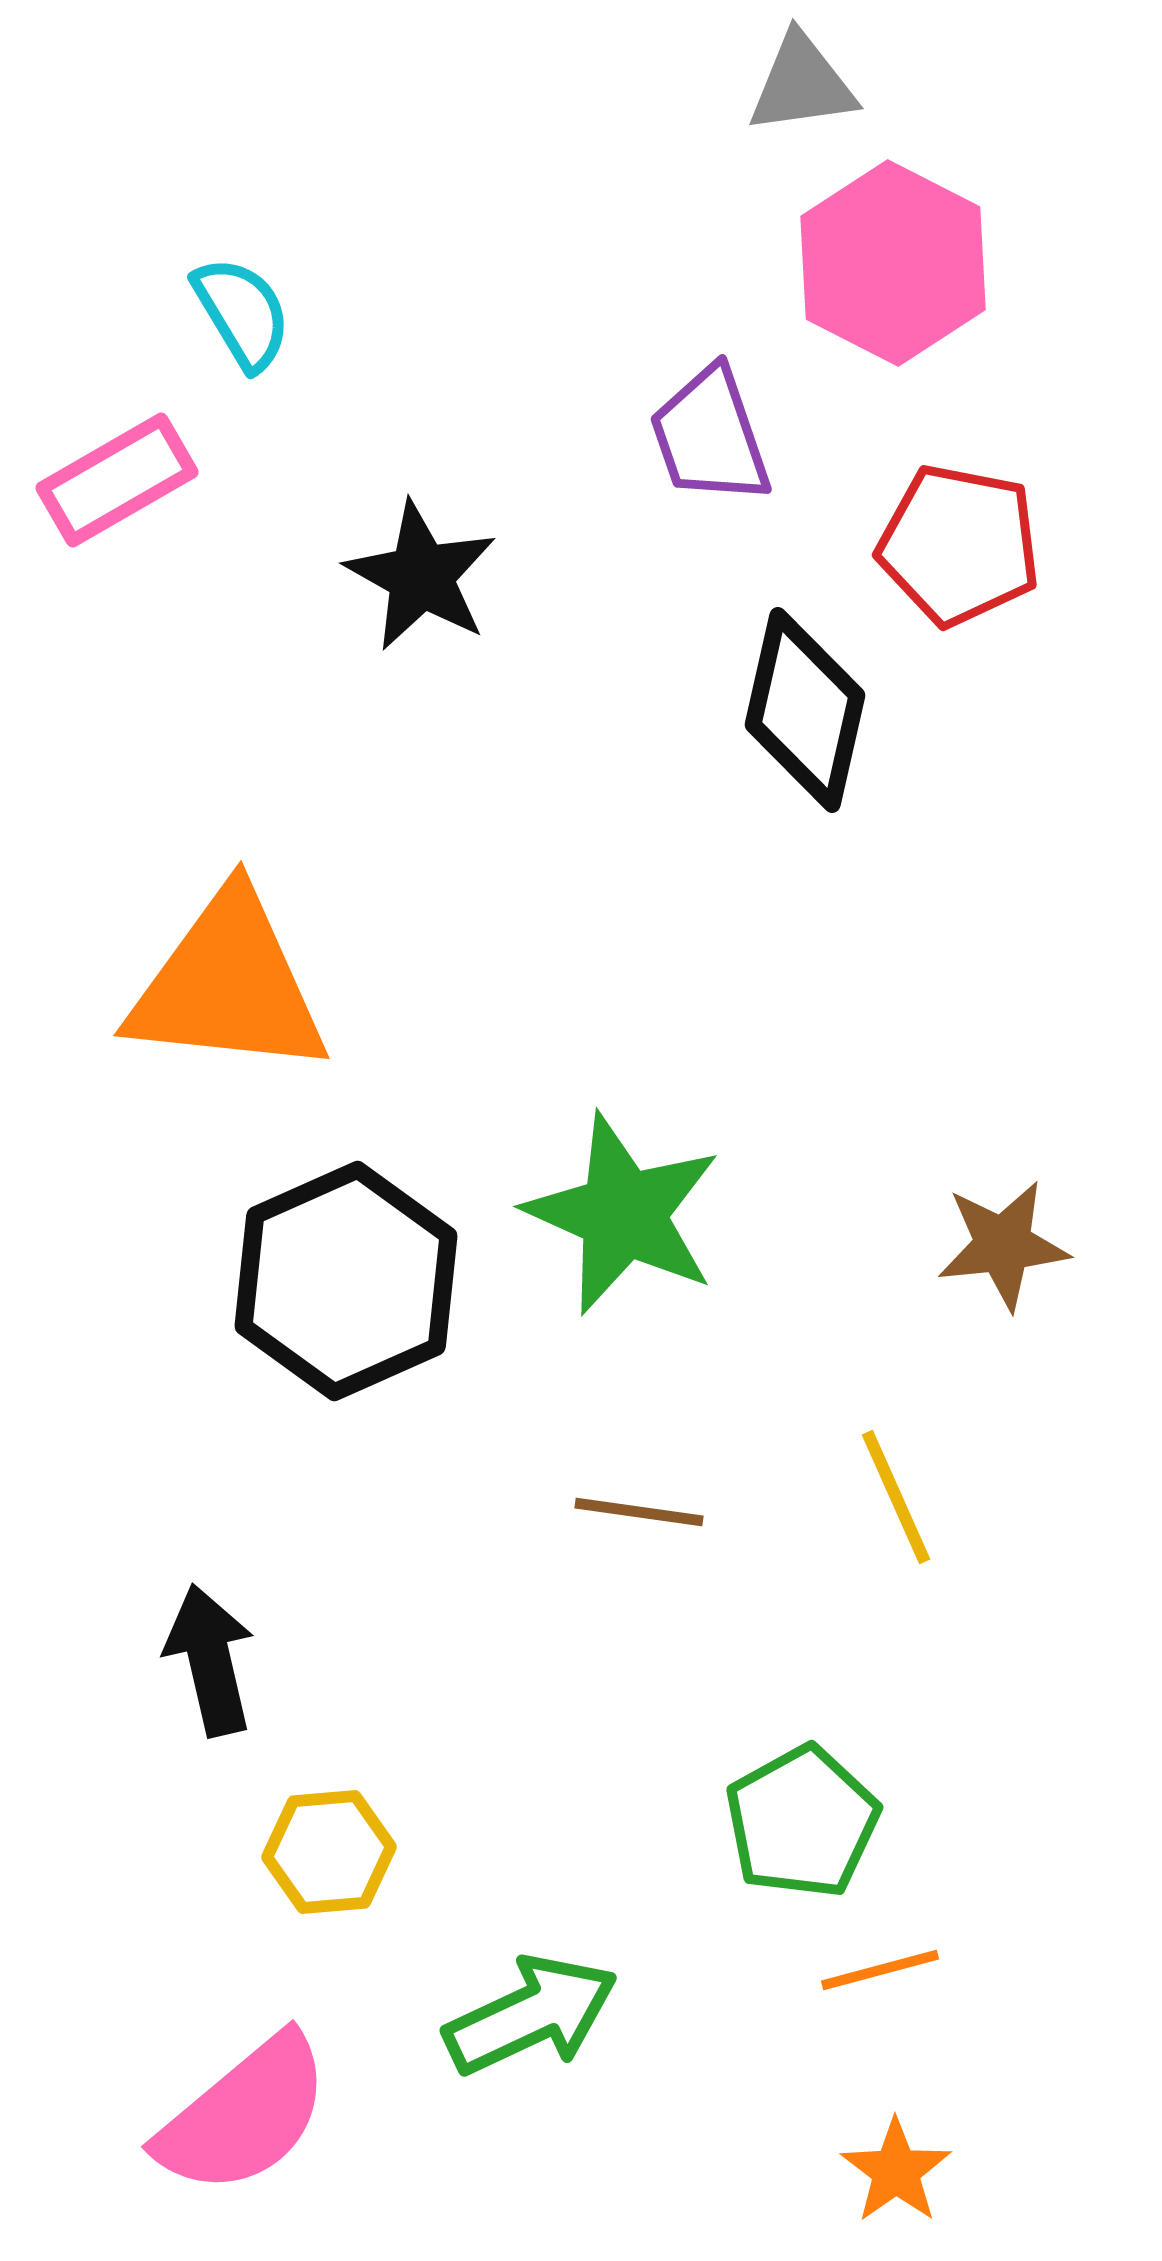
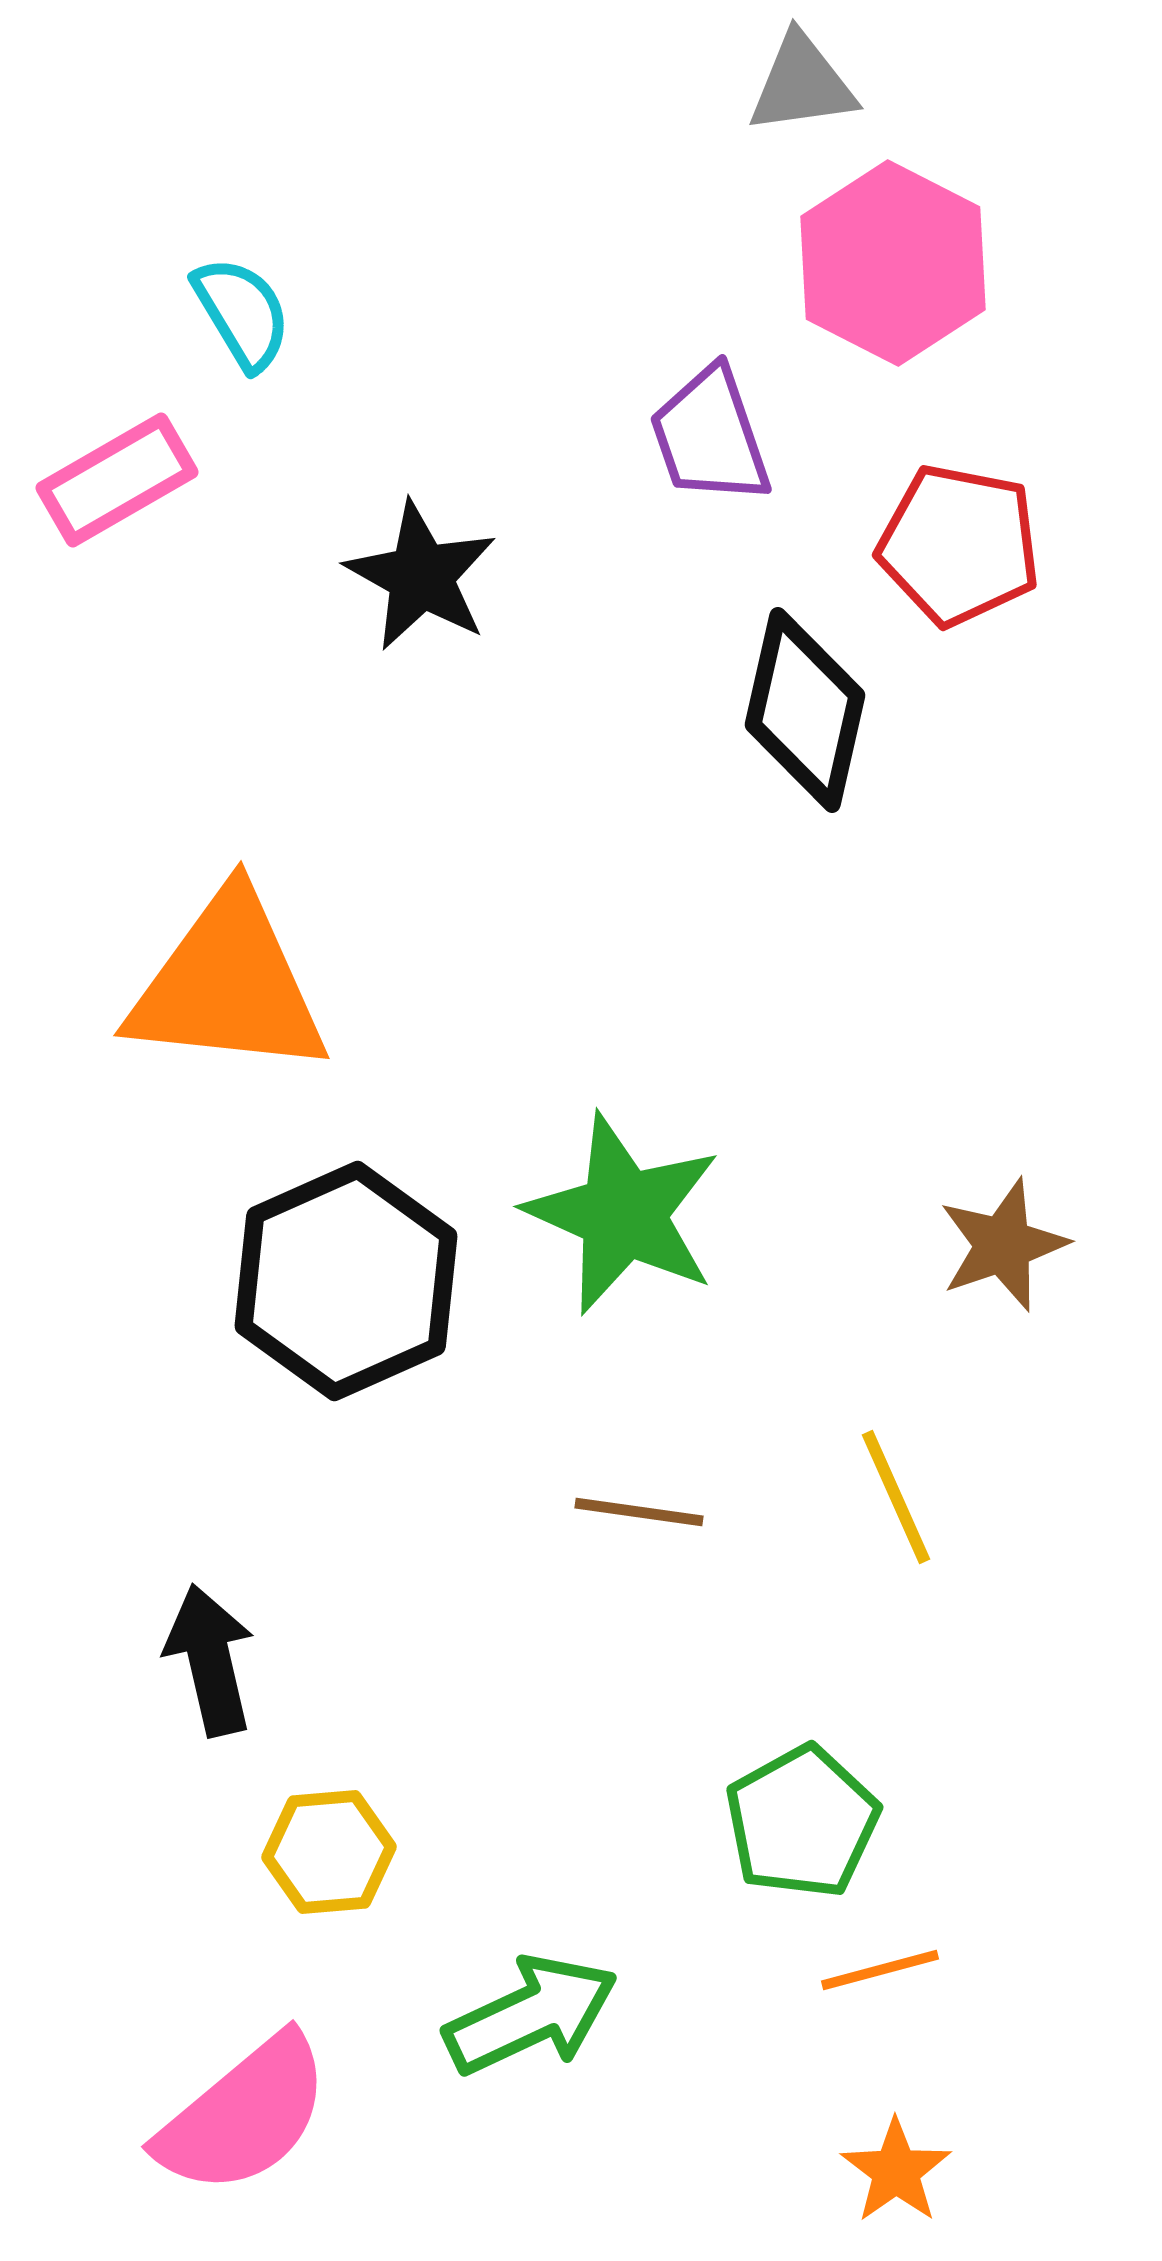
brown star: rotated 13 degrees counterclockwise
